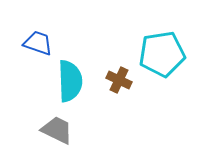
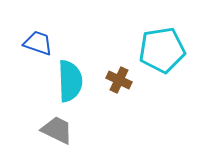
cyan pentagon: moved 4 px up
